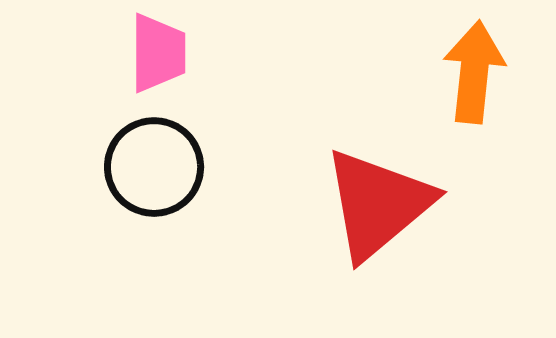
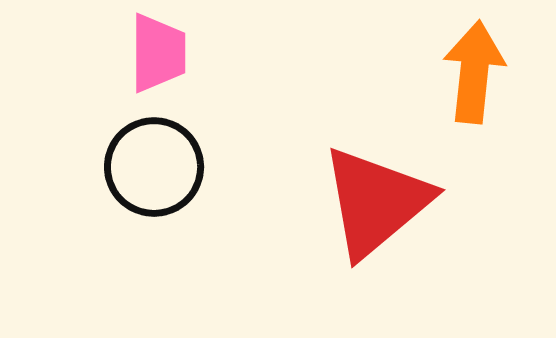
red triangle: moved 2 px left, 2 px up
